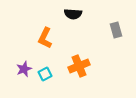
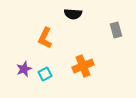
orange cross: moved 4 px right
